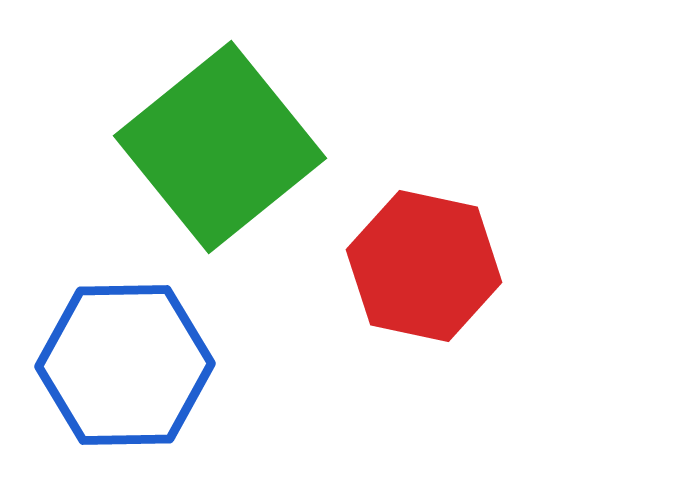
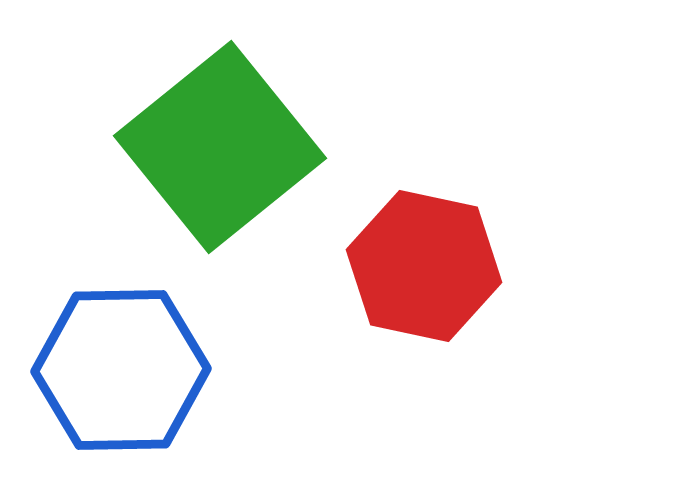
blue hexagon: moved 4 px left, 5 px down
